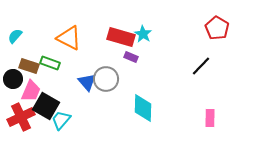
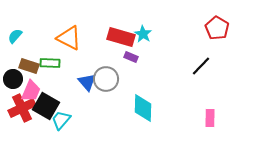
green rectangle: rotated 18 degrees counterclockwise
red cross: moved 1 px right, 9 px up
